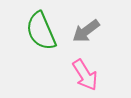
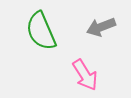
gray arrow: moved 15 px right, 4 px up; rotated 16 degrees clockwise
